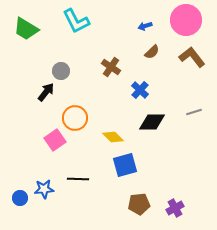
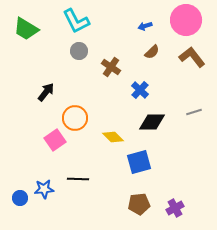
gray circle: moved 18 px right, 20 px up
blue square: moved 14 px right, 3 px up
